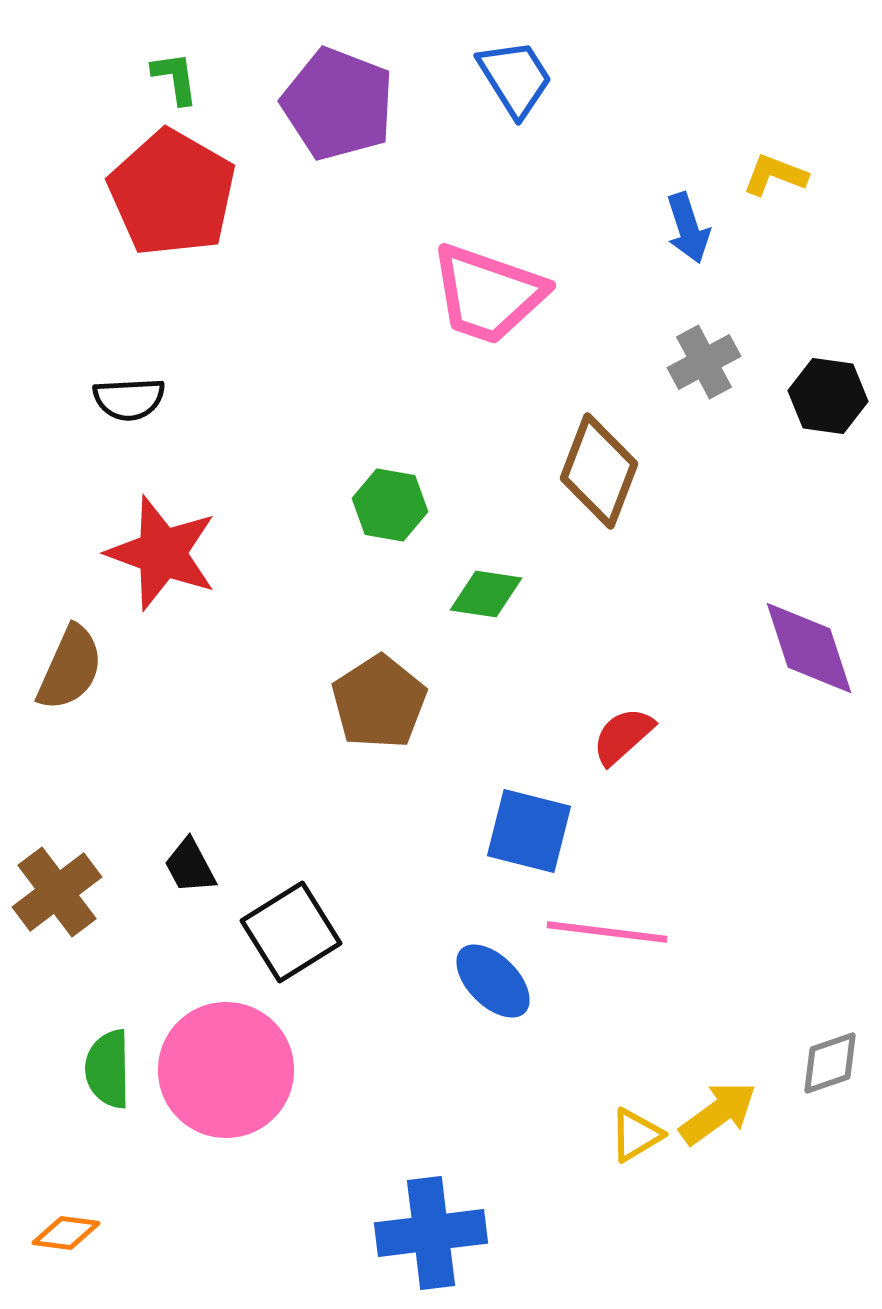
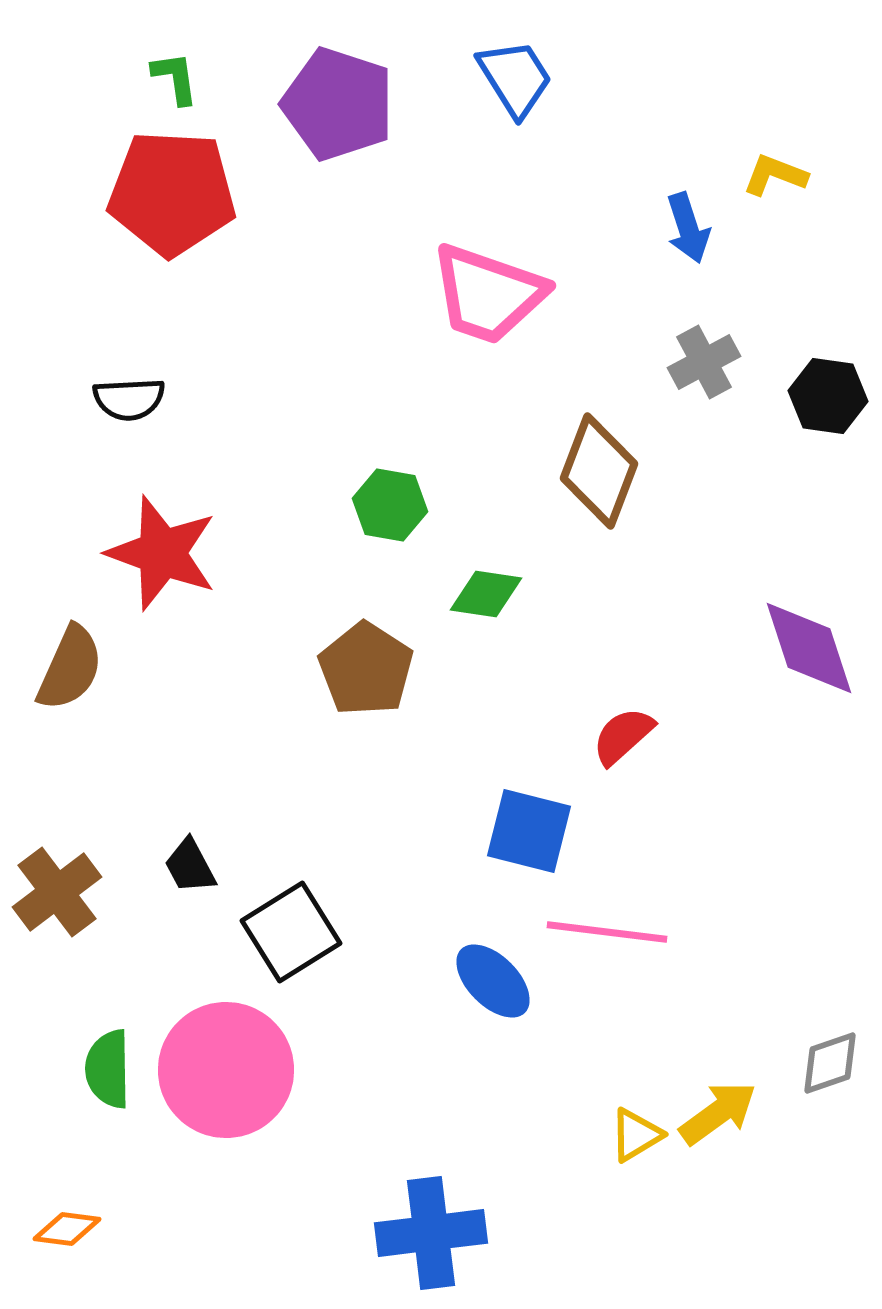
purple pentagon: rotated 3 degrees counterclockwise
red pentagon: rotated 27 degrees counterclockwise
brown pentagon: moved 13 px left, 33 px up; rotated 6 degrees counterclockwise
orange diamond: moved 1 px right, 4 px up
